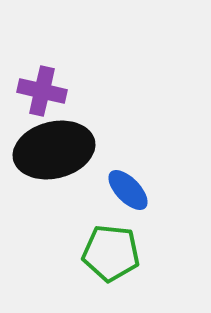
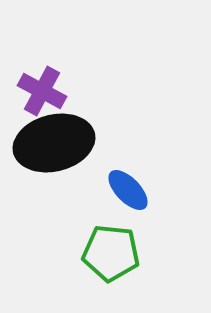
purple cross: rotated 15 degrees clockwise
black ellipse: moved 7 px up
